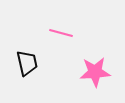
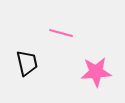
pink star: moved 1 px right
